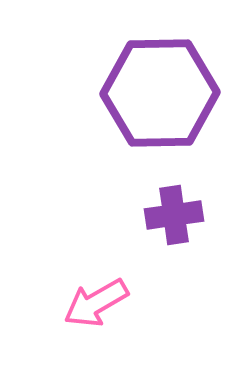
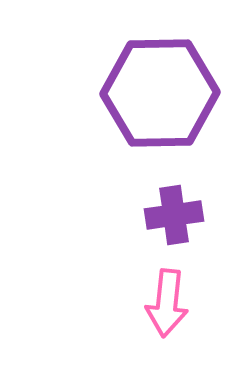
pink arrow: moved 71 px right; rotated 54 degrees counterclockwise
